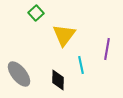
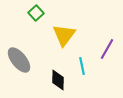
purple line: rotated 20 degrees clockwise
cyan line: moved 1 px right, 1 px down
gray ellipse: moved 14 px up
